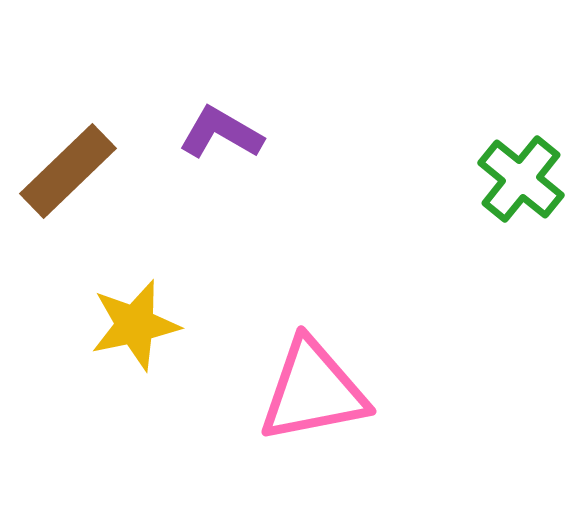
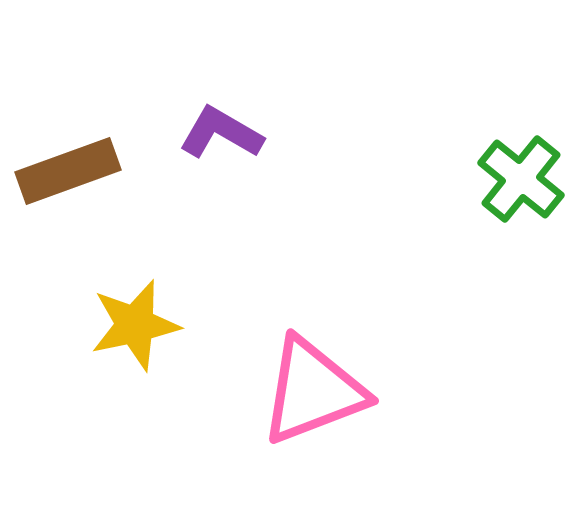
brown rectangle: rotated 24 degrees clockwise
pink triangle: rotated 10 degrees counterclockwise
